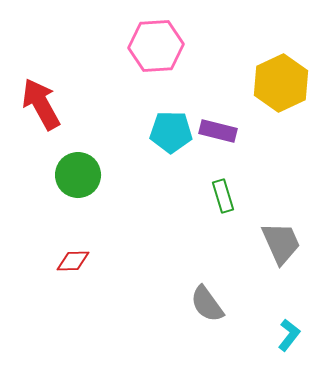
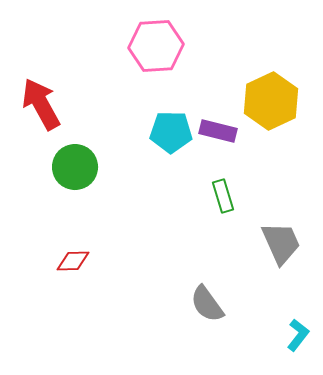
yellow hexagon: moved 10 px left, 18 px down
green circle: moved 3 px left, 8 px up
cyan L-shape: moved 9 px right
